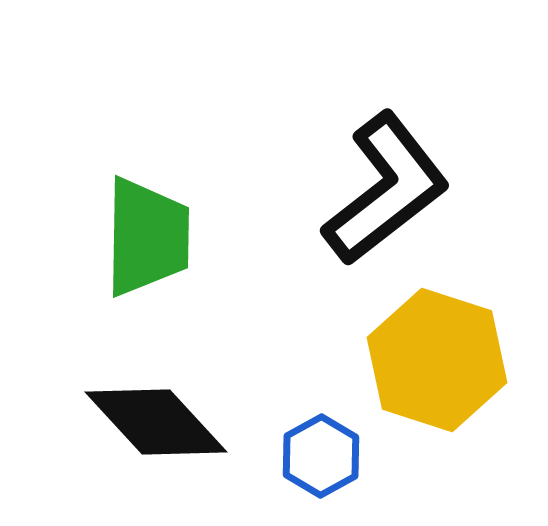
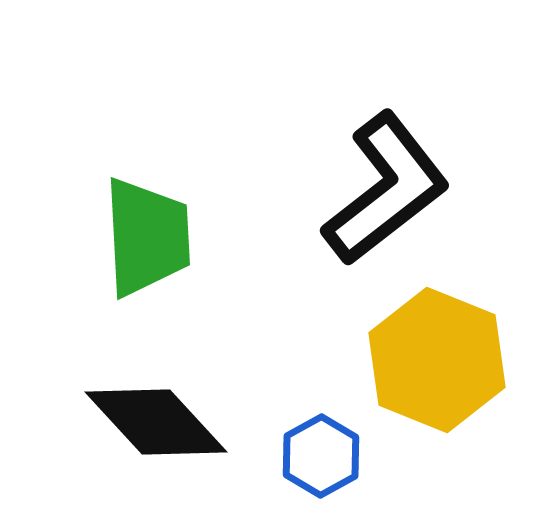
green trapezoid: rotated 4 degrees counterclockwise
yellow hexagon: rotated 4 degrees clockwise
